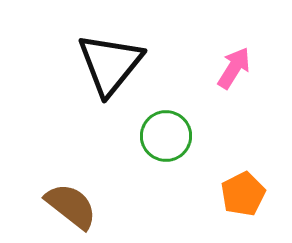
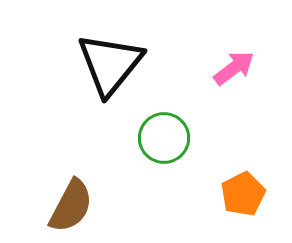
pink arrow: rotated 21 degrees clockwise
green circle: moved 2 px left, 2 px down
brown semicircle: rotated 80 degrees clockwise
